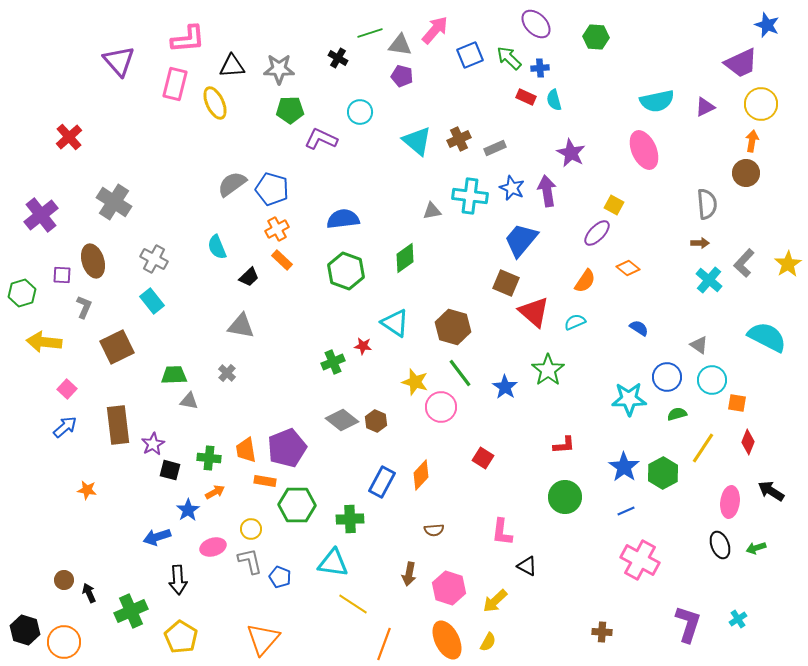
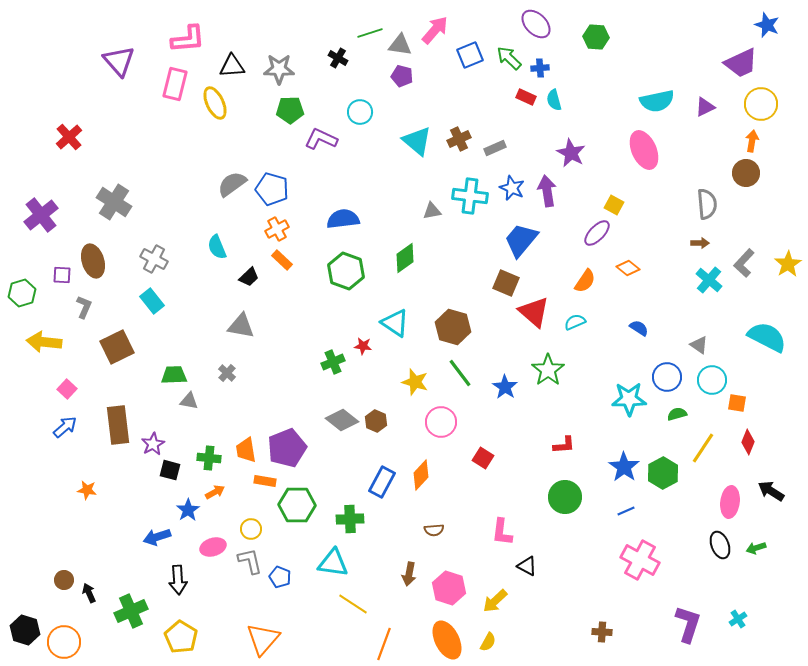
pink circle at (441, 407): moved 15 px down
